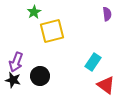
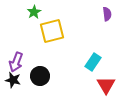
red triangle: rotated 24 degrees clockwise
